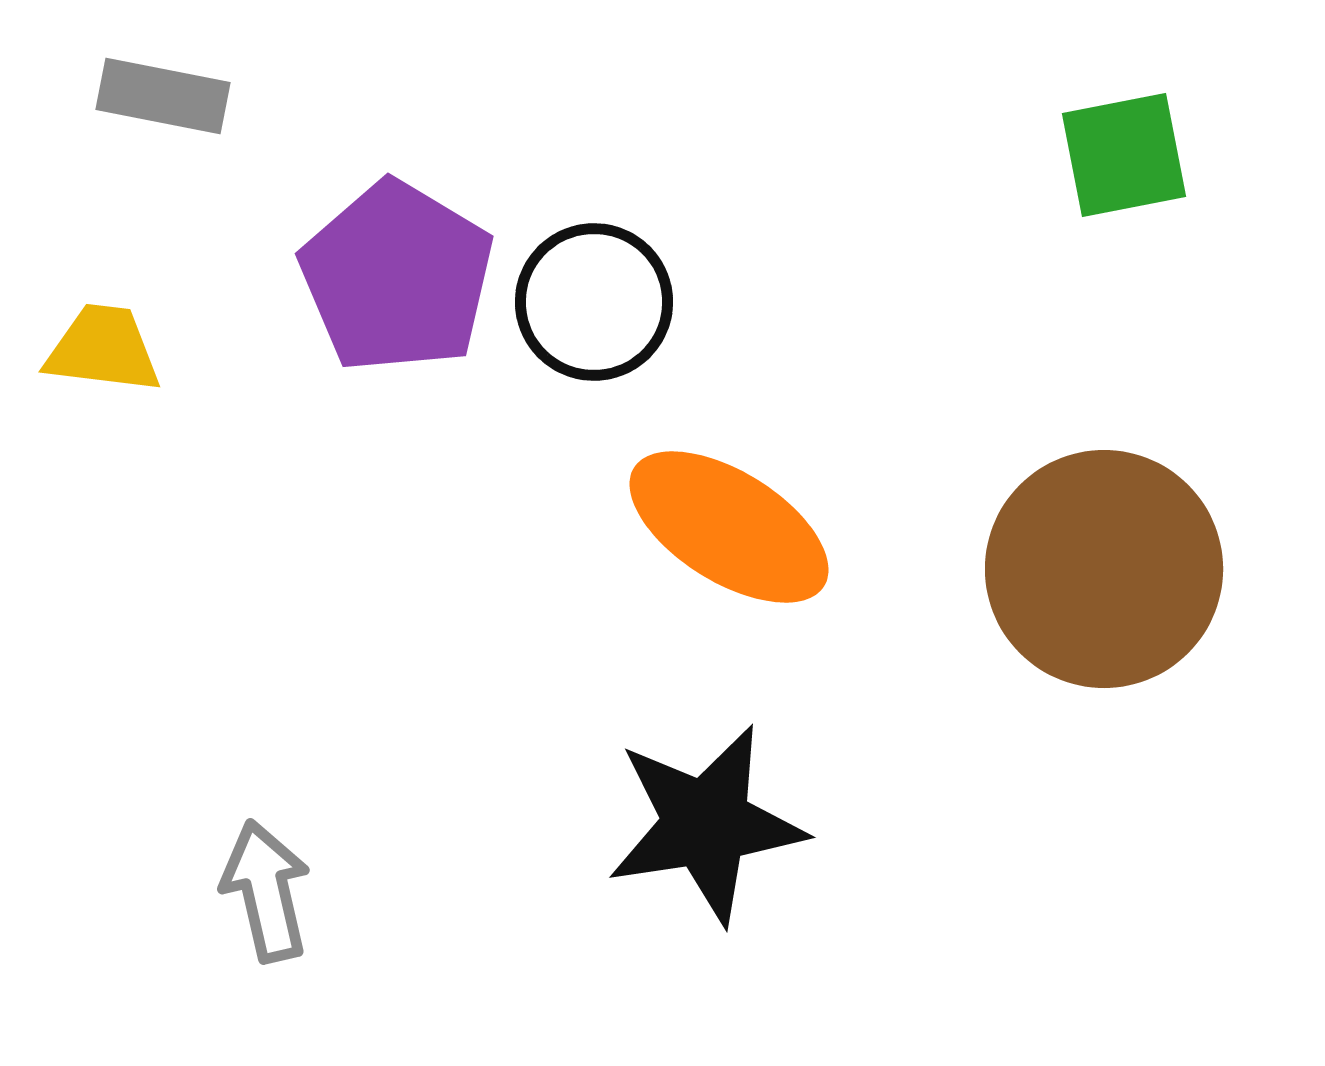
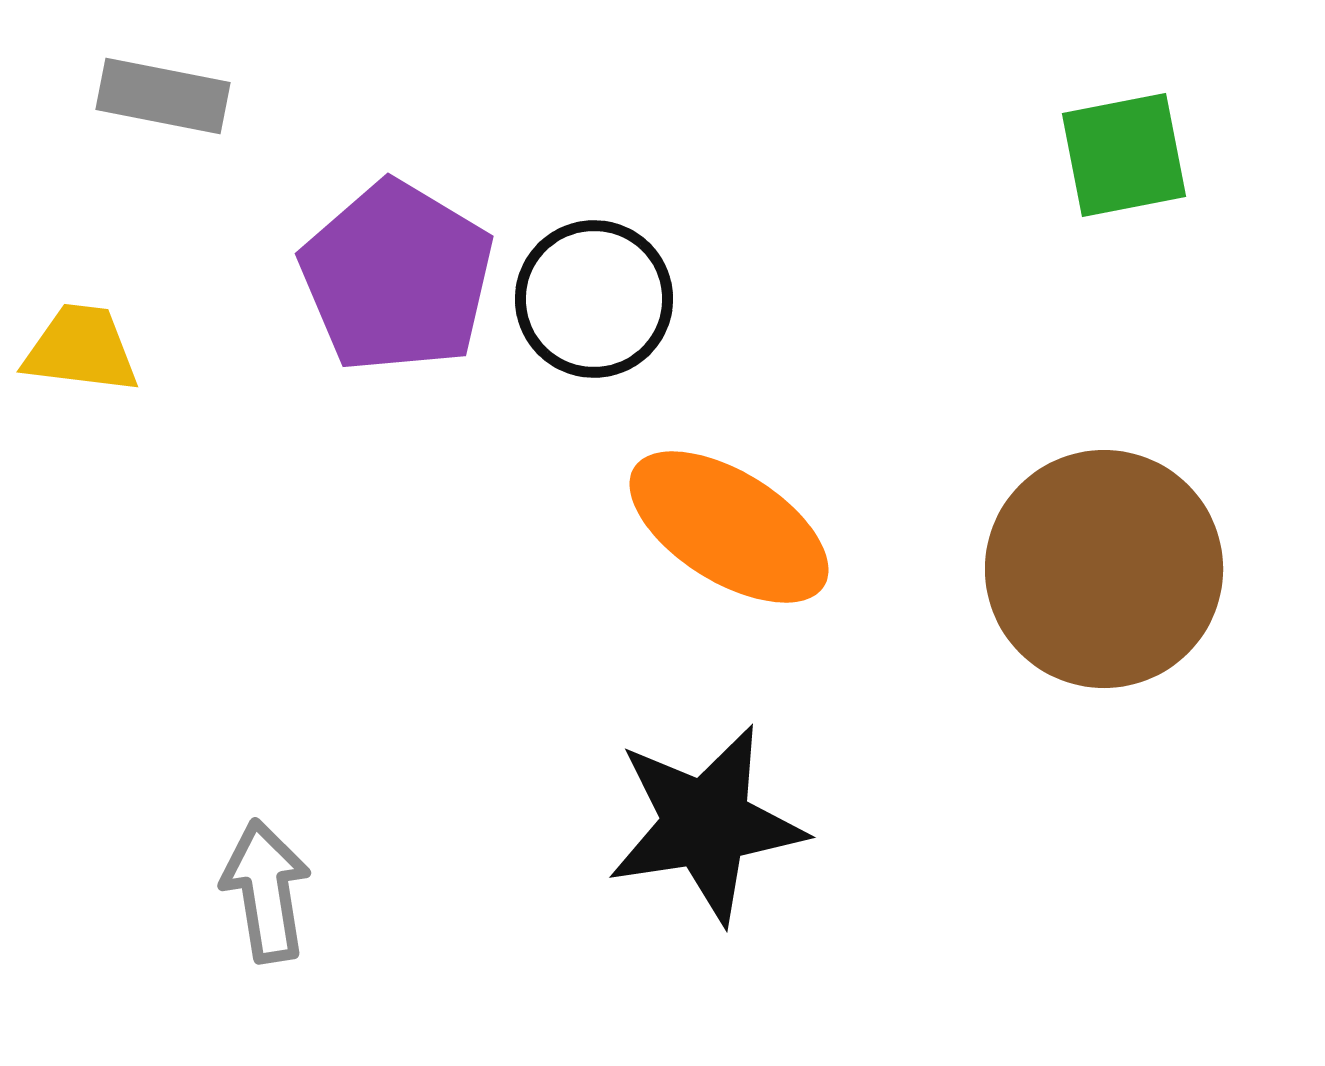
black circle: moved 3 px up
yellow trapezoid: moved 22 px left
gray arrow: rotated 4 degrees clockwise
